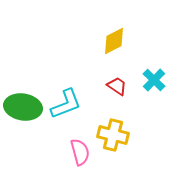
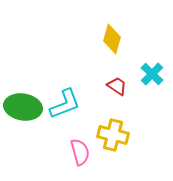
yellow diamond: moved 2 px left, 2 px up; rotated 48 degrees counterclockwise
cyan cross: moved 2 px left, 6 px up
cyan L-shape: moved 1 px left
